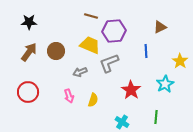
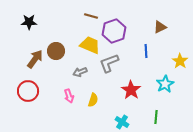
purple hexagon: rotated 15 degrees counterclockwise
brown arrow: moved 6 px right, 7 px down
red circle: moved 1 px up
